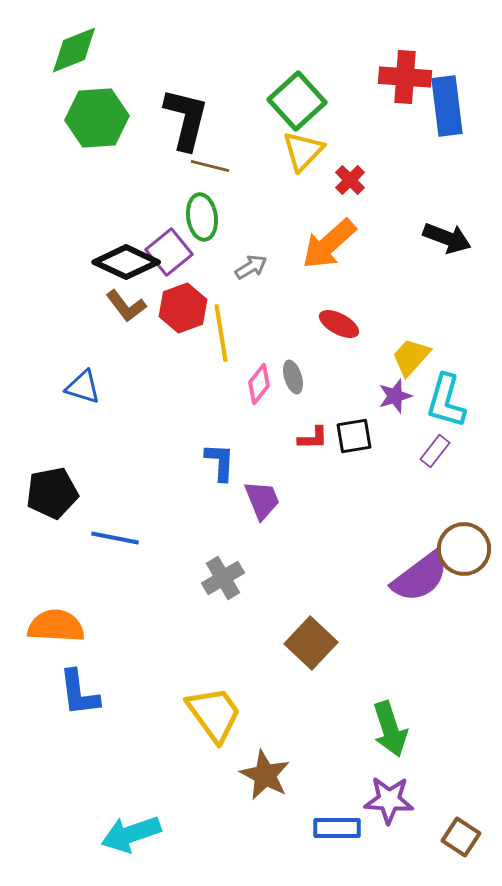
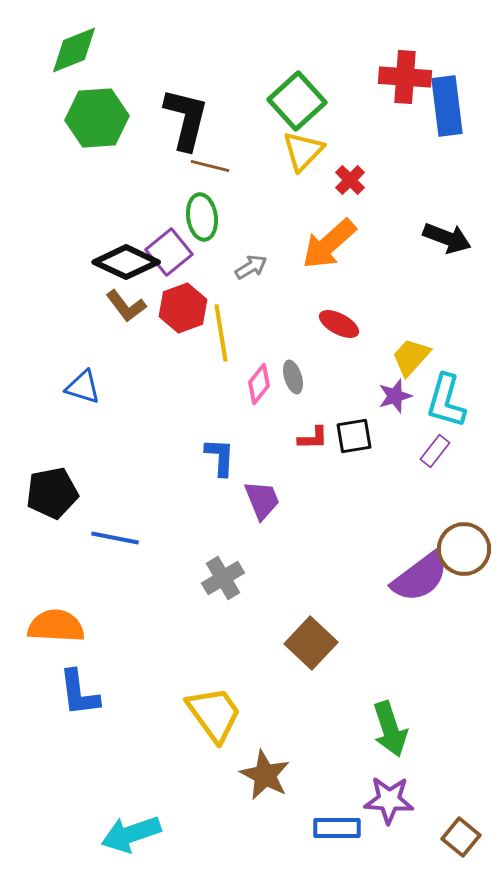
blue L-shape at (220, 462): moved 5 px up
brown square at (461, 837): rotated 6 degrees clockwise
